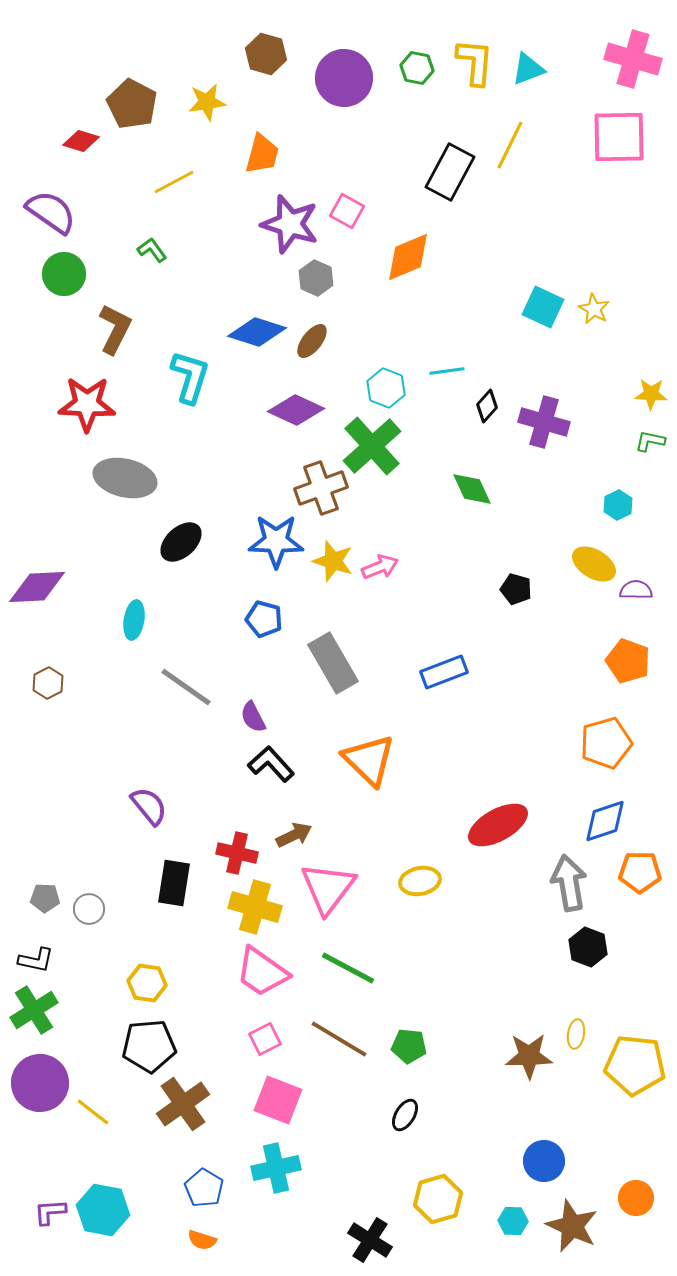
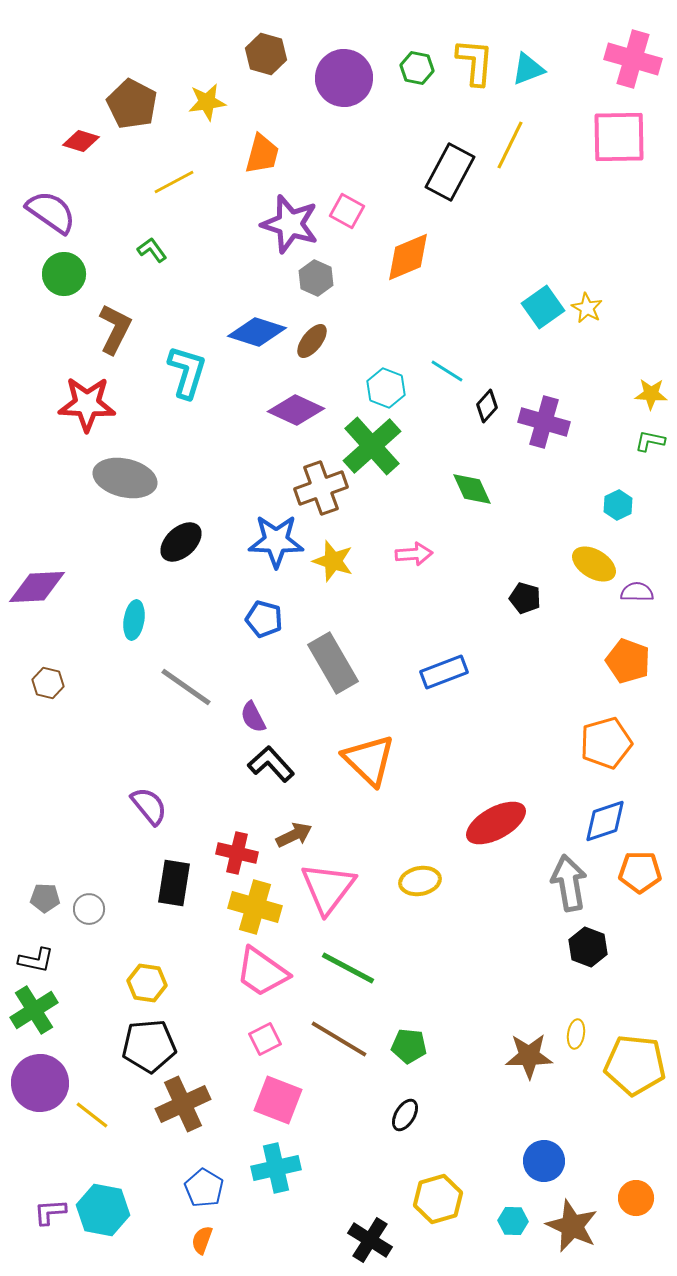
cyan square at (543, 307): rotated 30 degrees clockwise
yellow star at (594, 309): moved 7 px left, 1 px up
cyan line at (447, 371): rotated 40 degrees clockwise
cyan L-shape at (190, 377): moved 3 px left, 5 px up
pink arrow at (380, 567): moved 34 px right, 13 px up; rotated 18 degrees clockwise
black pentagon at (516, 589): moved 9 px right, 9 px down
purple semicircle at (636, 590): moved 1 px right, 2 px down
brown hexagon at (48, 683): rotated 20 degrees counterclockwise
red ellipse at (498, 825): moved 2 px left, 2 px up
brown cross at (183, 1104): rotated 10 degrees clockwise
yellow line at (93, 1112): moved 1 px left, 3 px down
orange semicircle at (202, 1240): rotated 92 degrees clockwise
